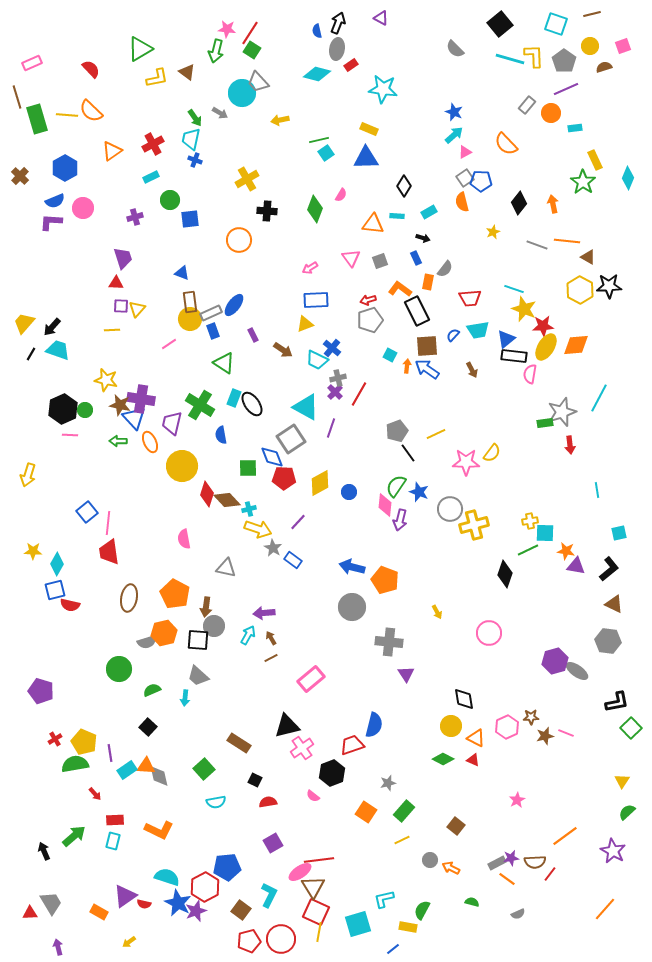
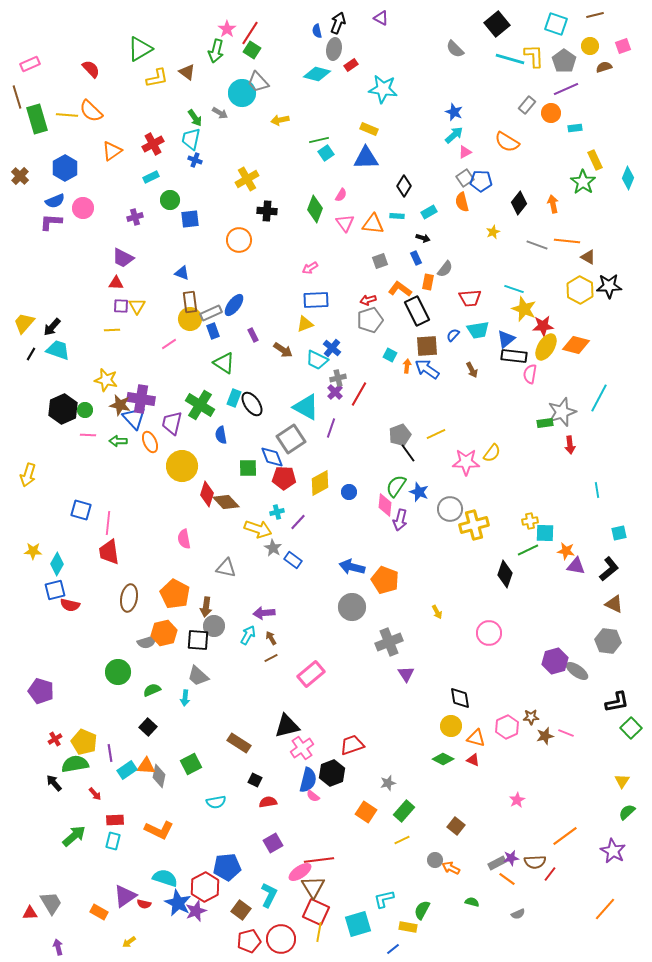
brown line at (592, 14): moved 3 px right, 1 px down
black square at (500, 24): moved 3 px left
pink star at (227, 29): rotated 30 degrees clockwise
gray ellipse at (337, 49): moved 3 px left
pink rectangle at (32, 63): moved 2 px left, 1 px down
orange semicircle at (506, 144): moved 1 px right, 2 px up; rotated 15 degrees counterclockwise
purple trapezoid at (123, 258): rotated 135 degrees clockwise
pink triangle at (351, 258): moved 6 px left, 35 px up
yellow triangle at (137, 309): moved 3 px up; rotated 12 degrees counterclockwise
orange diamond at (576, 345): rotated 20 degrees clockwise
gray pentagon at (397, 431): moved 3 px right, 4 px down
pink line at (70, 435): moved 18 px right
brown diamond at (227, 500): moved 1 px left, 2 px down
cyan cross at (249, 509): moved 28 px right, 3 px down
blue square at (87, 512): moved 6 px left, 2 px up; rotated 35 degrees counterclockwise
gray cross at (389, 642): rotated 28 degrees counterclockwise
green circle at (119, 669): moved 1 px left, 3 px down
pink rectangle at (311, 679): moved 5 px up
black diamond at (464, 699): moved 4 px left, 1 px up
blue semicircle at (374, 725): moved 66 px left, 55 px down
orange triangle at (476, 738): rotated 12 degrees counterclockwise
green square at (204, 769): moved 13 px left, 5 px up; rotated 15 degrees clockwise
gray diamond at (159, 776): rotated 25 degrees clockwise
black arrow at (44, 851): moved 10 px right, 68 px up; rotated 18 degrees counterclockwise
gray circle at (430, 860): moved 5 px right
cyan semicircle at (167, 877): moved 2 px left, 1 px down
